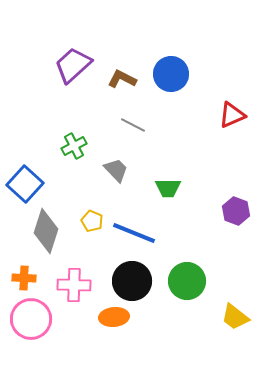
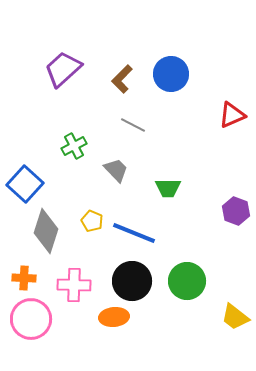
purple trapezoid: moved 10 px left, 4 px down
brown L-shape: rotated 72 degrees counterclockwise
